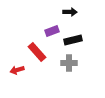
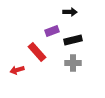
gray cross: moved 4 px right
